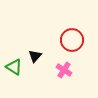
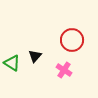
green triangle: moved 2 px left, 4 px up
